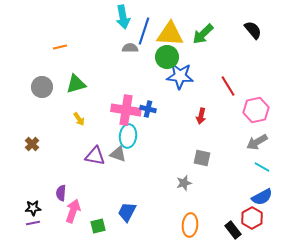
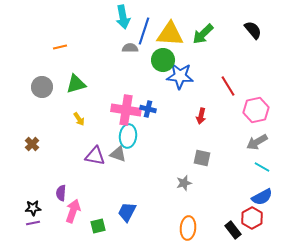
green circle: moved 4 px left, 3 px down
orange ellipse: moved 2 px left, 3 px down
